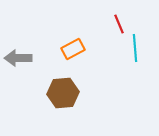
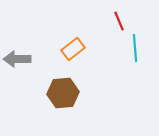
red line: moved 3 px up
orange rectangle: rotated 10 degrees counterclockwise
gray arrow: moved 1 px left, 1 px down
